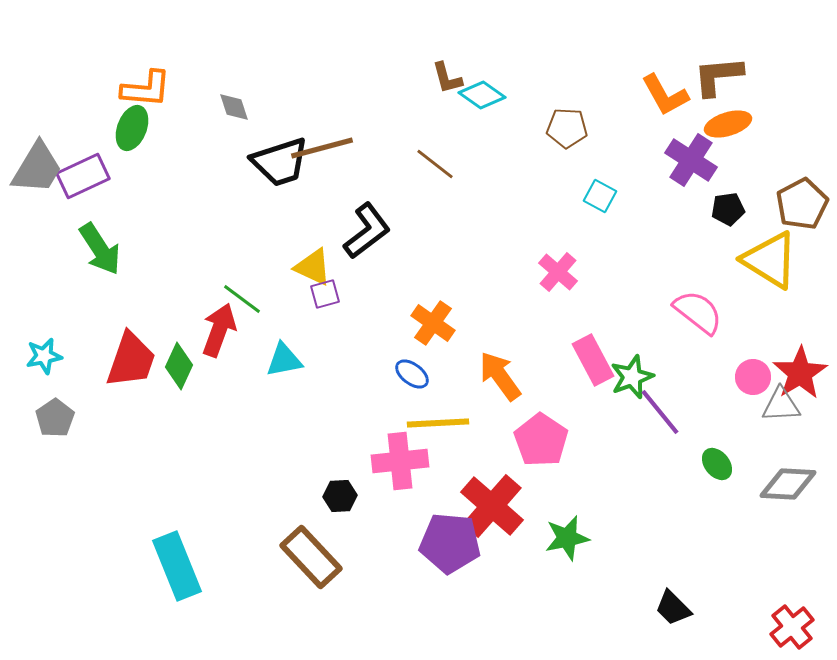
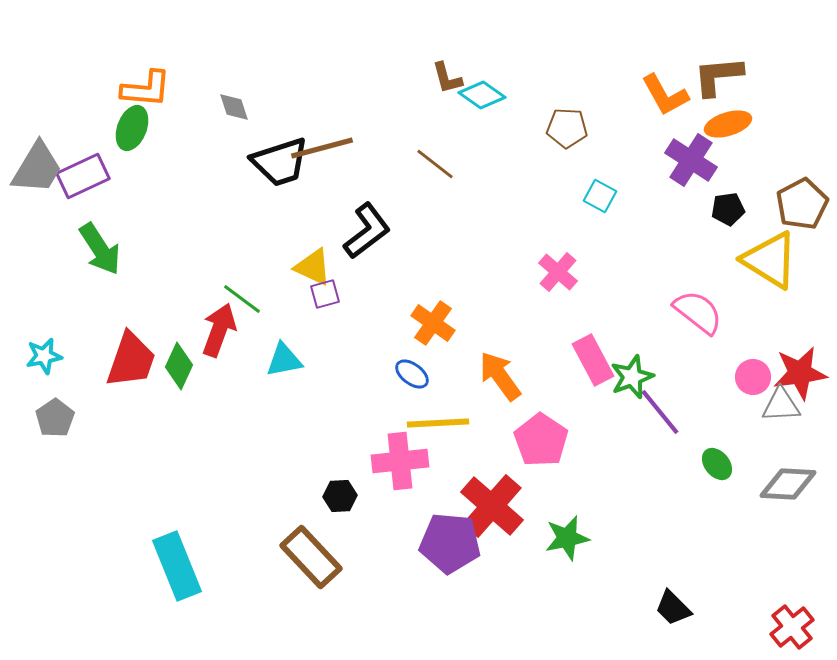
red star at (800, 373): rotated 24 degrees clockwise
